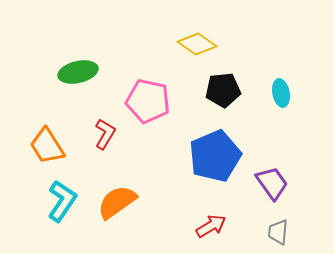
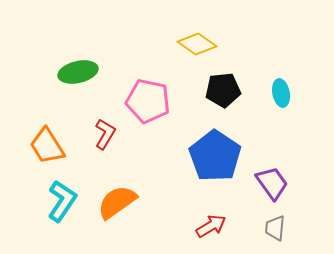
blue pentagon: rotated 15 degrees counterclockwise
gray trapezoid: moved 3 px left, 4 px up
